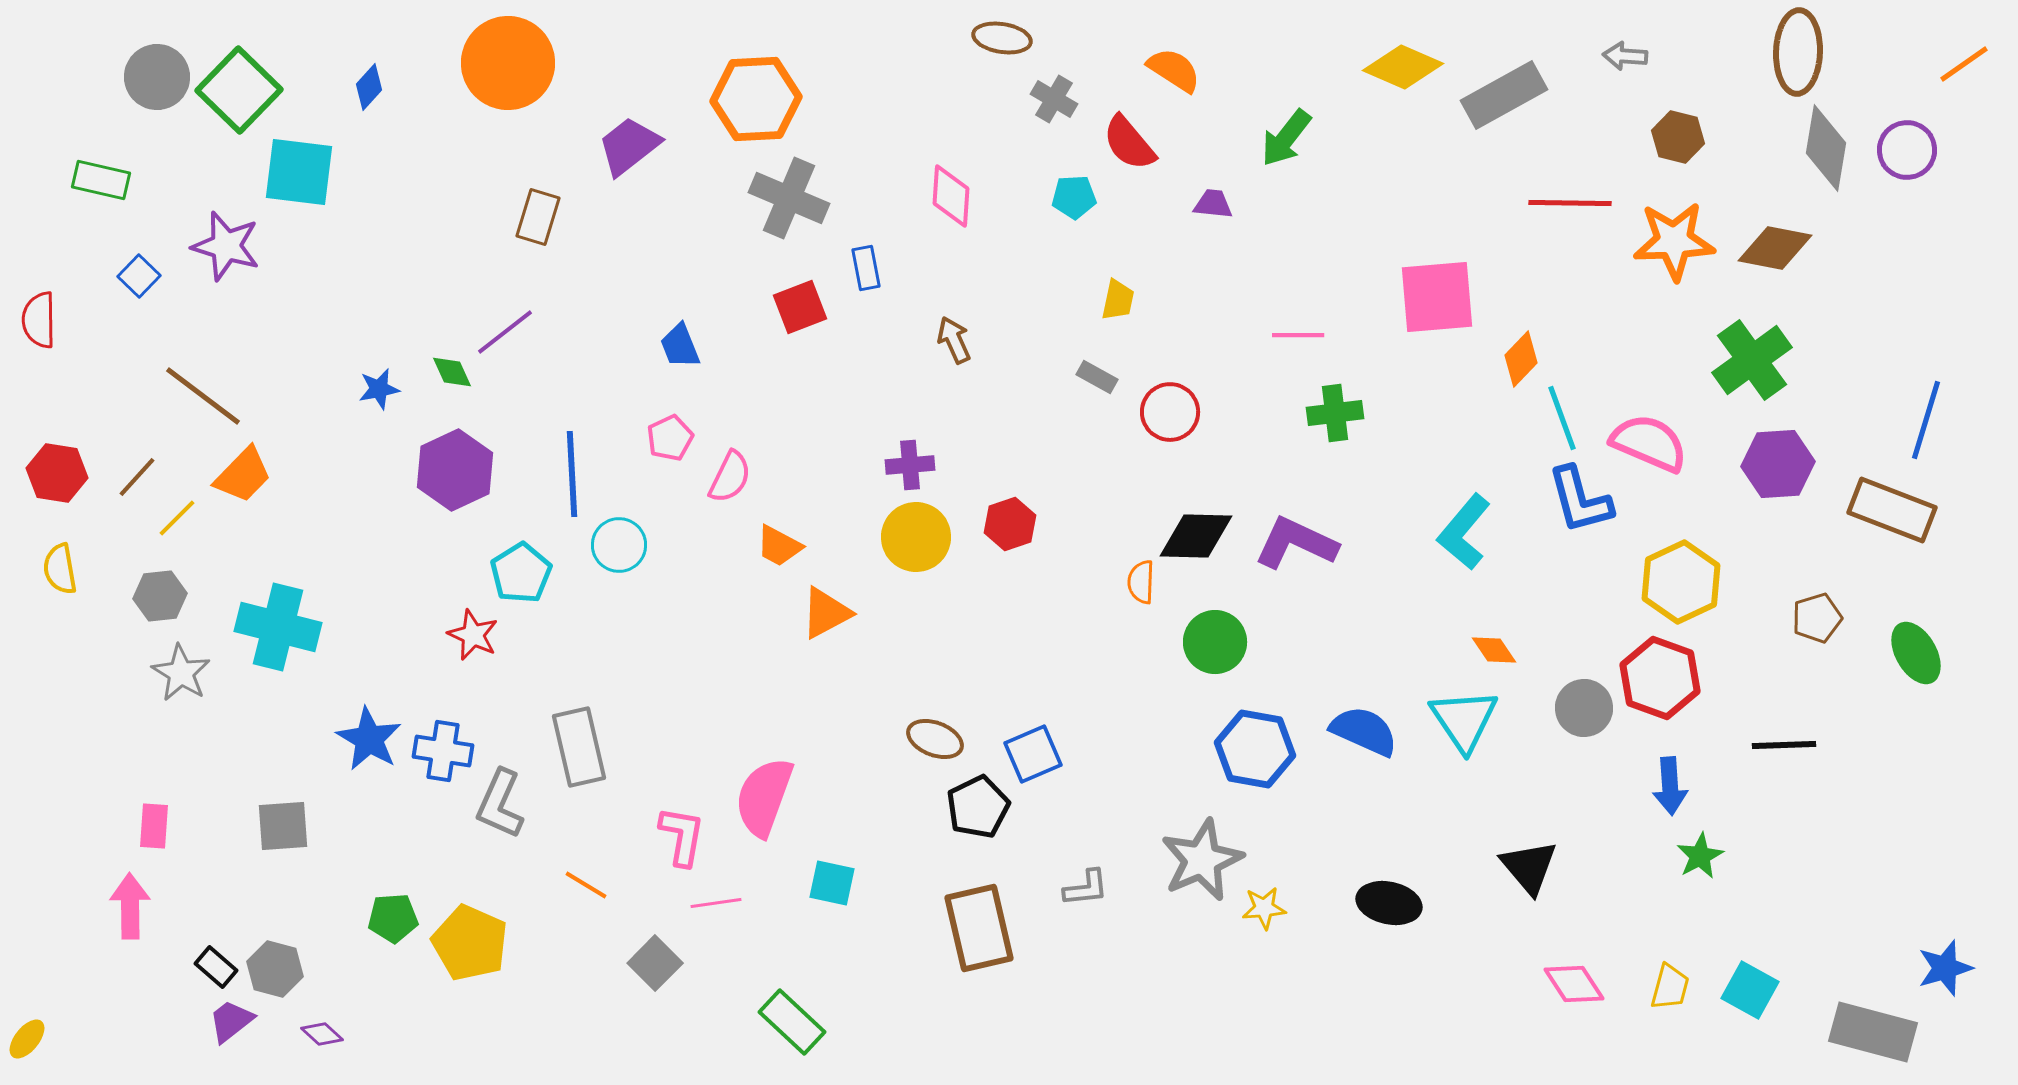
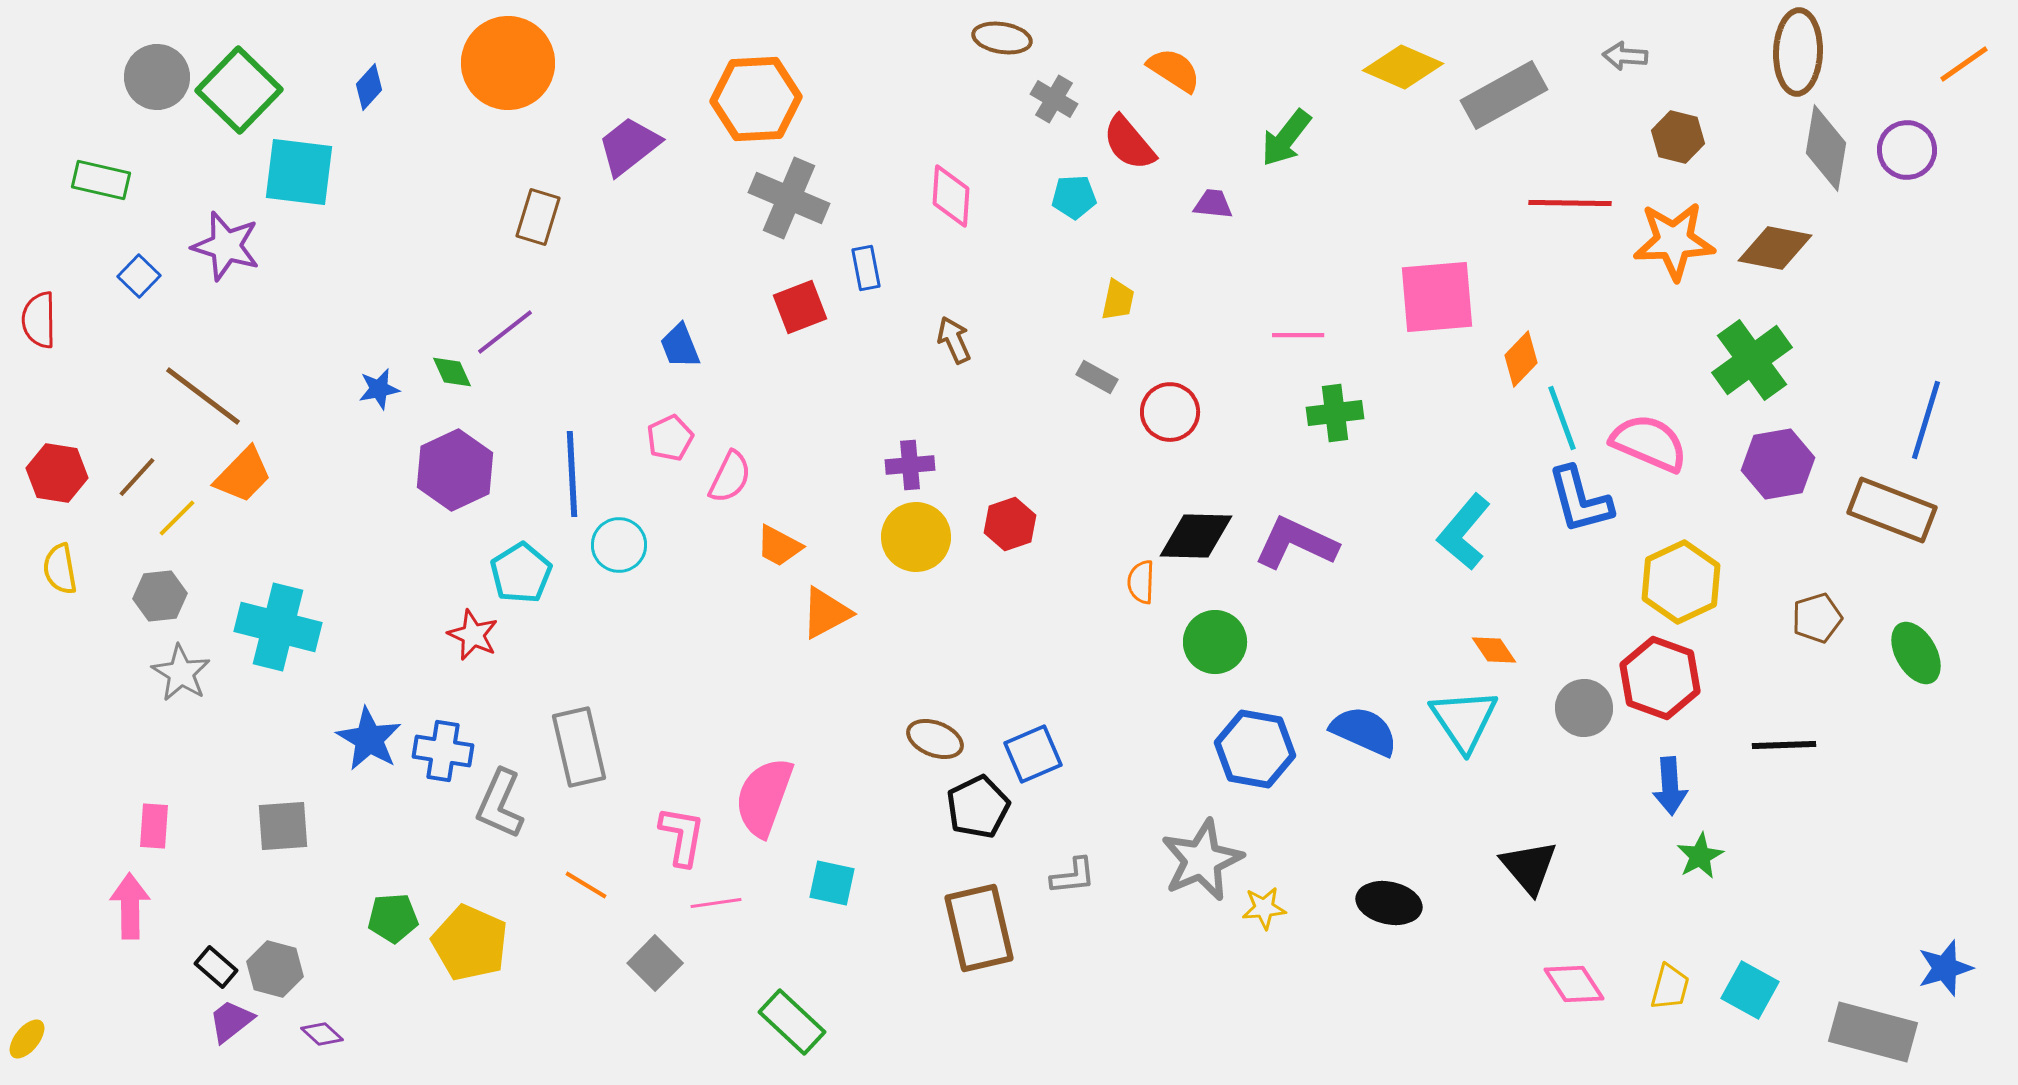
purple hexagon at (1778, 464): rotated 6 degrees counterclockwise
gray L-shape at (1086, 888): moved 13 px left, 12 px up
